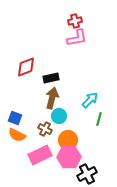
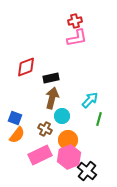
cyan circle: moved 3 px right
orange semicircle: rotated 78 degrees counterclockwise
pink hexagon: rotated 20 degrees counterclockwise
black cross: moved 3 px up; rotated 24 degrees counterclockwise
